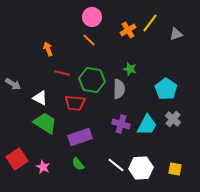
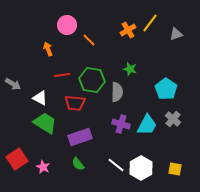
pink circle: moved 25 px left, 8 px down
red line: moved 2 px down; rotated 21 degrees counterclockwise
gray semicircle: moved 2 px left, 3 px down
white hexagon: rotated 25 degrees counterclockwise
